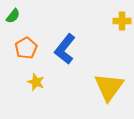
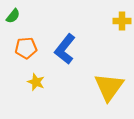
orange pentagon: rotated 25 degrees clockwise
